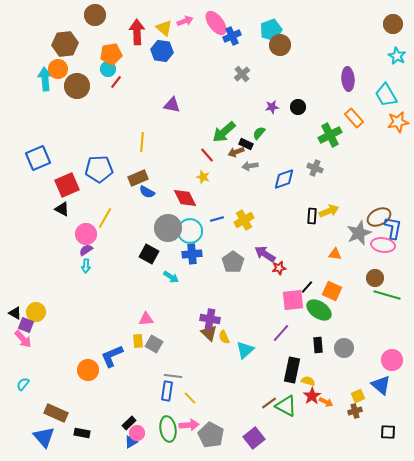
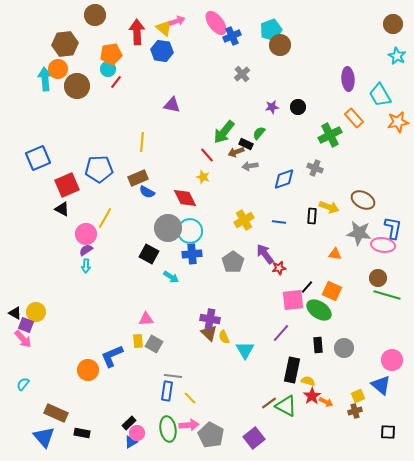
pink arrow at (185, 21): moved 8 px left
cyan trapezoid at (386, 95): moved 6 px left
green arrow at (224, 132): rotated 10 degrees counterclockwise
yellow arrow at (329, 211): moved 4 px up; rotated 42 degrees clockwise
brown ellipse at (379, 217): moved 16 px left, 17 px up; rotated 55 degrees clockwise
blue line at (217, 219): moved 62 px right, 3 px down; rotated 24 degrees clockwise
gray star at (359, 233): rotated 30 degrees clockwise
purple arrow at (265, 254): rotated 20 degrees clockwise
brown circle at (375, 278): moved 3 px right
cyan triangle at (245, 350): rotated 18 degrees counterclockwise
